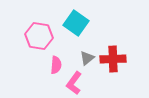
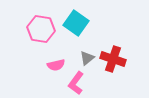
pink hexagon: moved 2 px right, 7 px up
red cross: rotated 20 degrees clockwise
pink semicircle: rotated 72 degrees clockwise
pink L-shape: moved 2 px right
